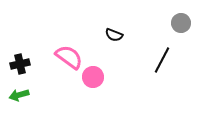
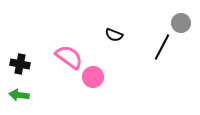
black line: moved 13 px up
black cross: rotated 24 degrees clockwise
green arrow: rotated 24 degrees clockwise
